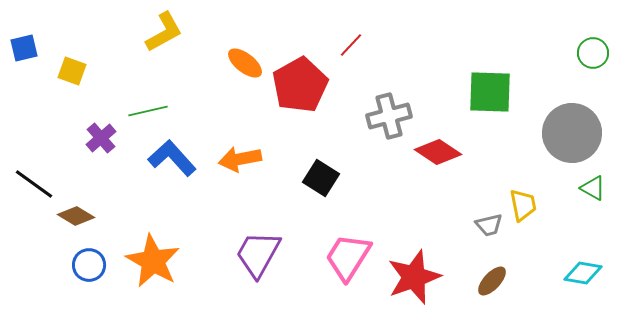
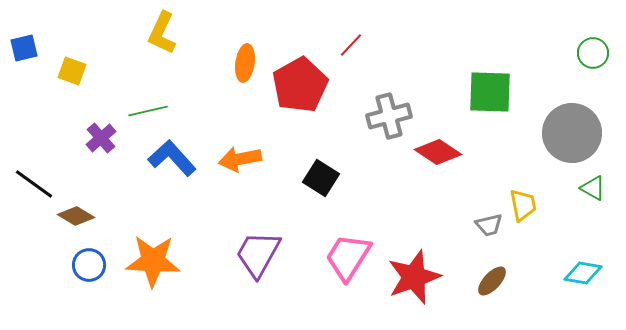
yellow L-shape: moved 2 px left, 1 px down; rotated 144 degrees clockwise
orange ellipse: rotated 60 degrees clockwise
orange star: rotated 26 degrees counterclockwise
